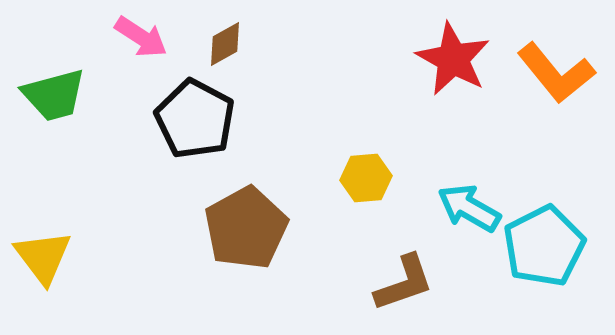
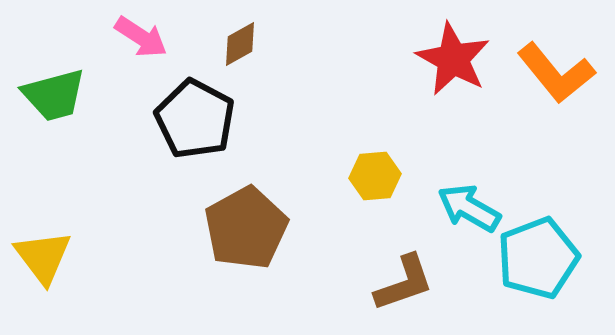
brown diamond: moved 15 px right
yellow hexagon: moved 9 px right, 2 px up
cyan pentagon: moved 6 px left, 12 px down; rotated 6 degrees clockwise
